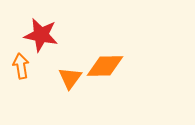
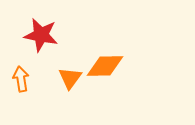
orange arrow: moved 13 px down
